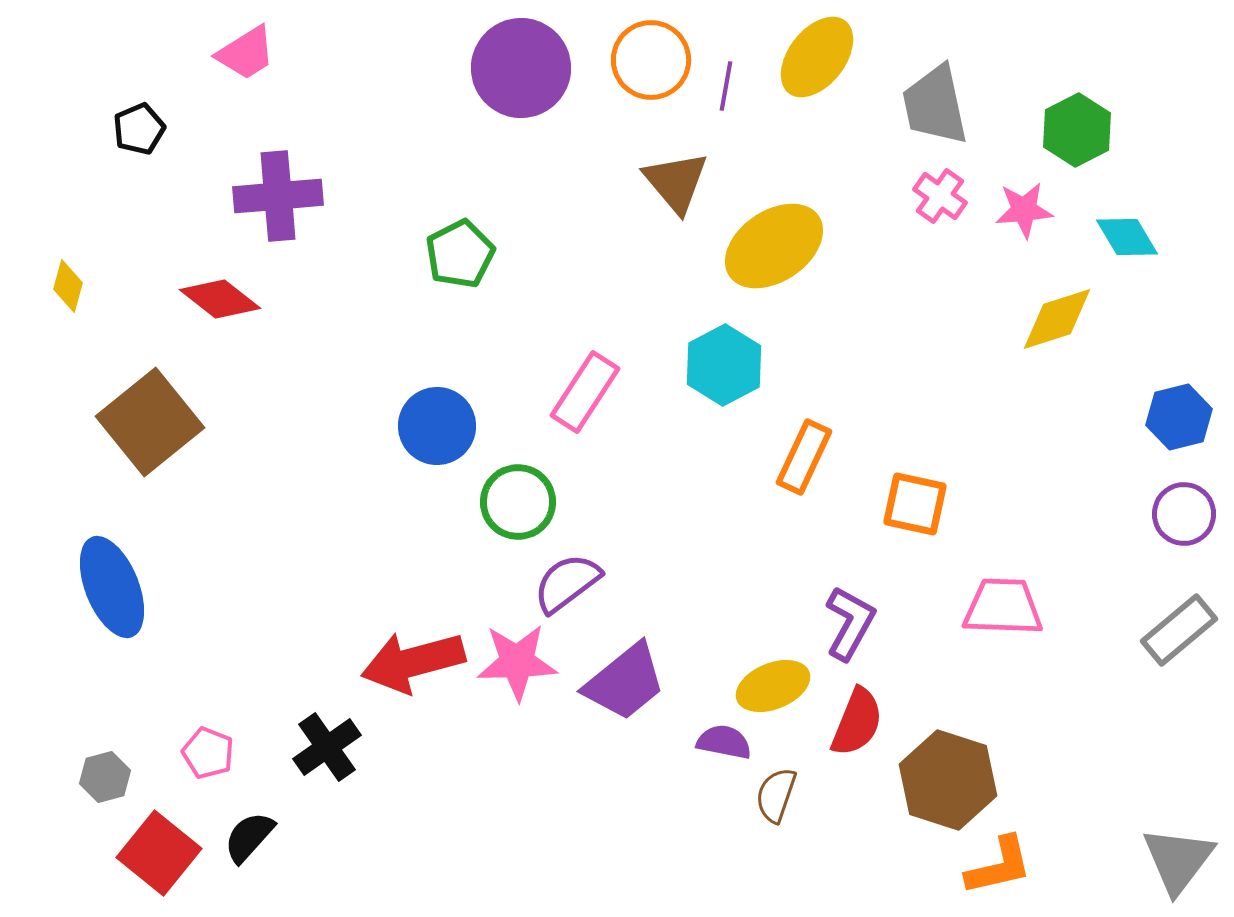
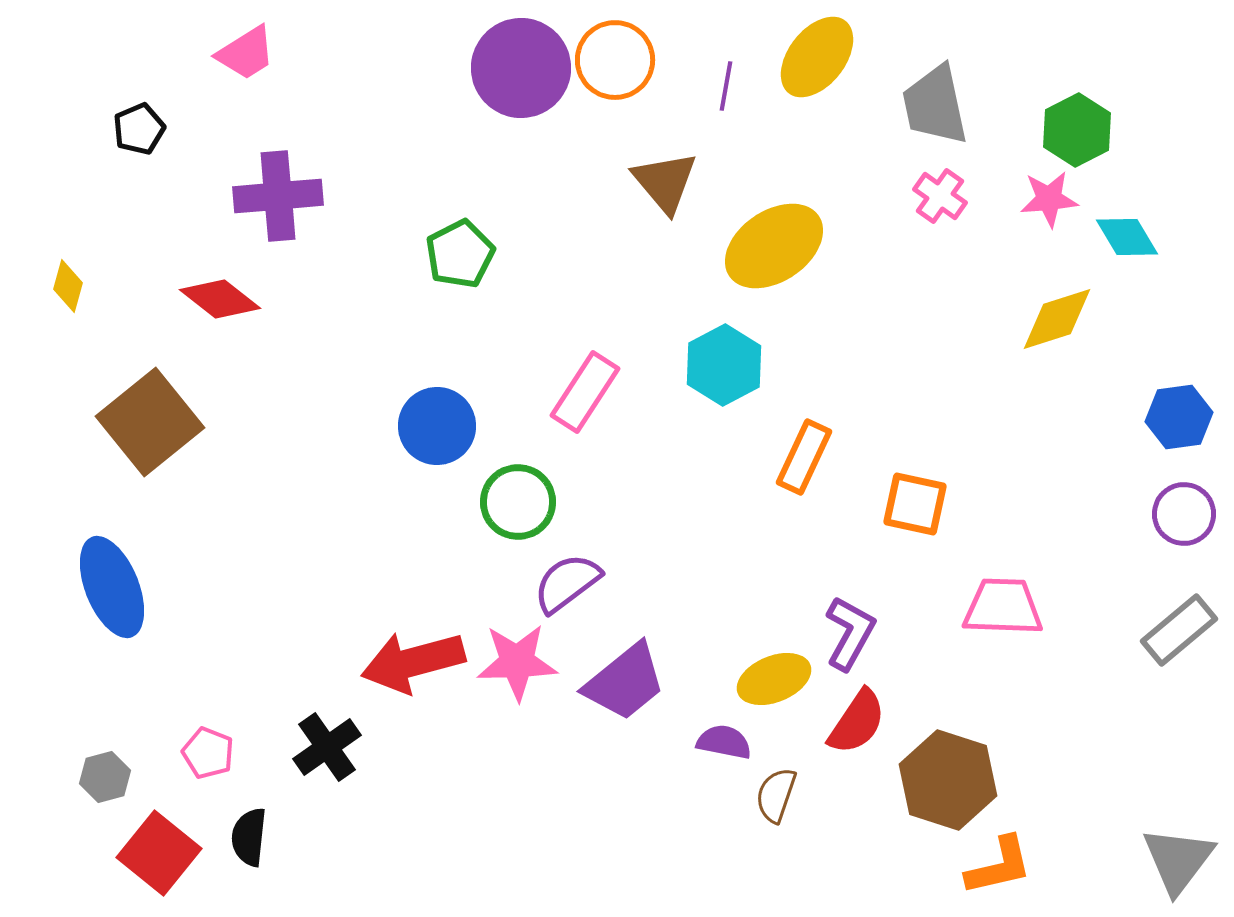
orange circle at (651, 60): moved 36 px left
brown triangle at (676, 182): moved 11 px left
pink star at (1024, 210): moved 25 px right, 11 px up
blue hexagon at (1179, 417): rotated 6 degrees clockwise
purple L-shape at (850, 623): moved 10 px down
yellow ellipse at (773, 686): moved 1 px right, 7 px up
red semicircle at (857, 722): rotated 12 degrees clockwise
black semicircle at (249, 837): rotated 36 degrees counterclockwise
